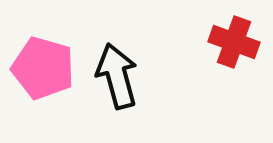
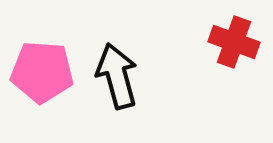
pink pentagon: moved 1 px left, 4 px down; rotated 12 degrees counterclockwise
